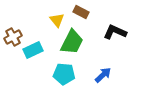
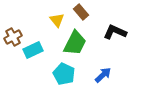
brown rectangle: rotated 21 degrees clockwise
green trapezoid: moved 3 px right, 1 px down
cyan pentagon: rotated 20 degrees clockwise
